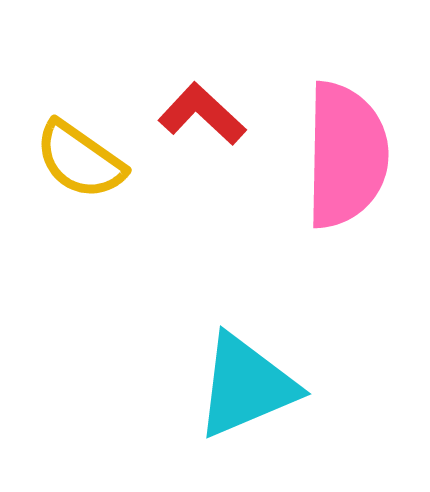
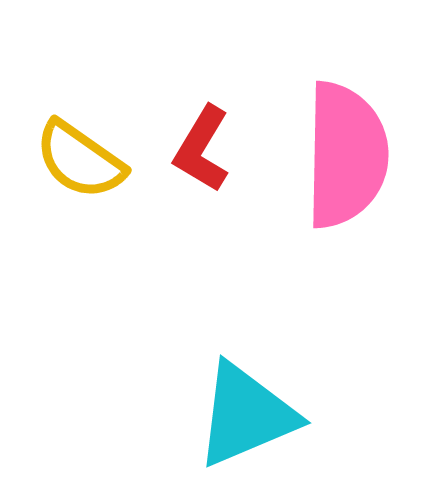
red L-shape: moved 35 px down; rotated 102 degrees counterclockwise
cyan triangle: moved 29 px down
